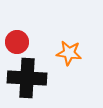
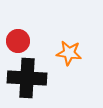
red circle: moved 1 px right, 1 px up
